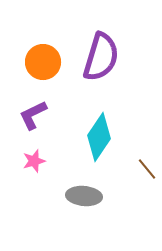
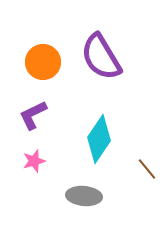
purple semicircle: rotated 132 degrees clockwise
cyan diamond: moved 2 px down
